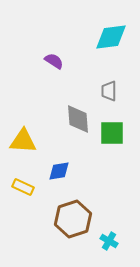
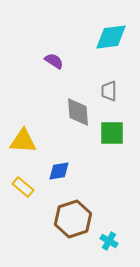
gray diamond: moved 7 px up
yellow rectangle: rotated 15 degrees clockwise
